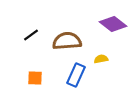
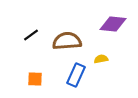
purple diamond: rotated 32 degrees counterclockwise
orange square: moved 1 px down
